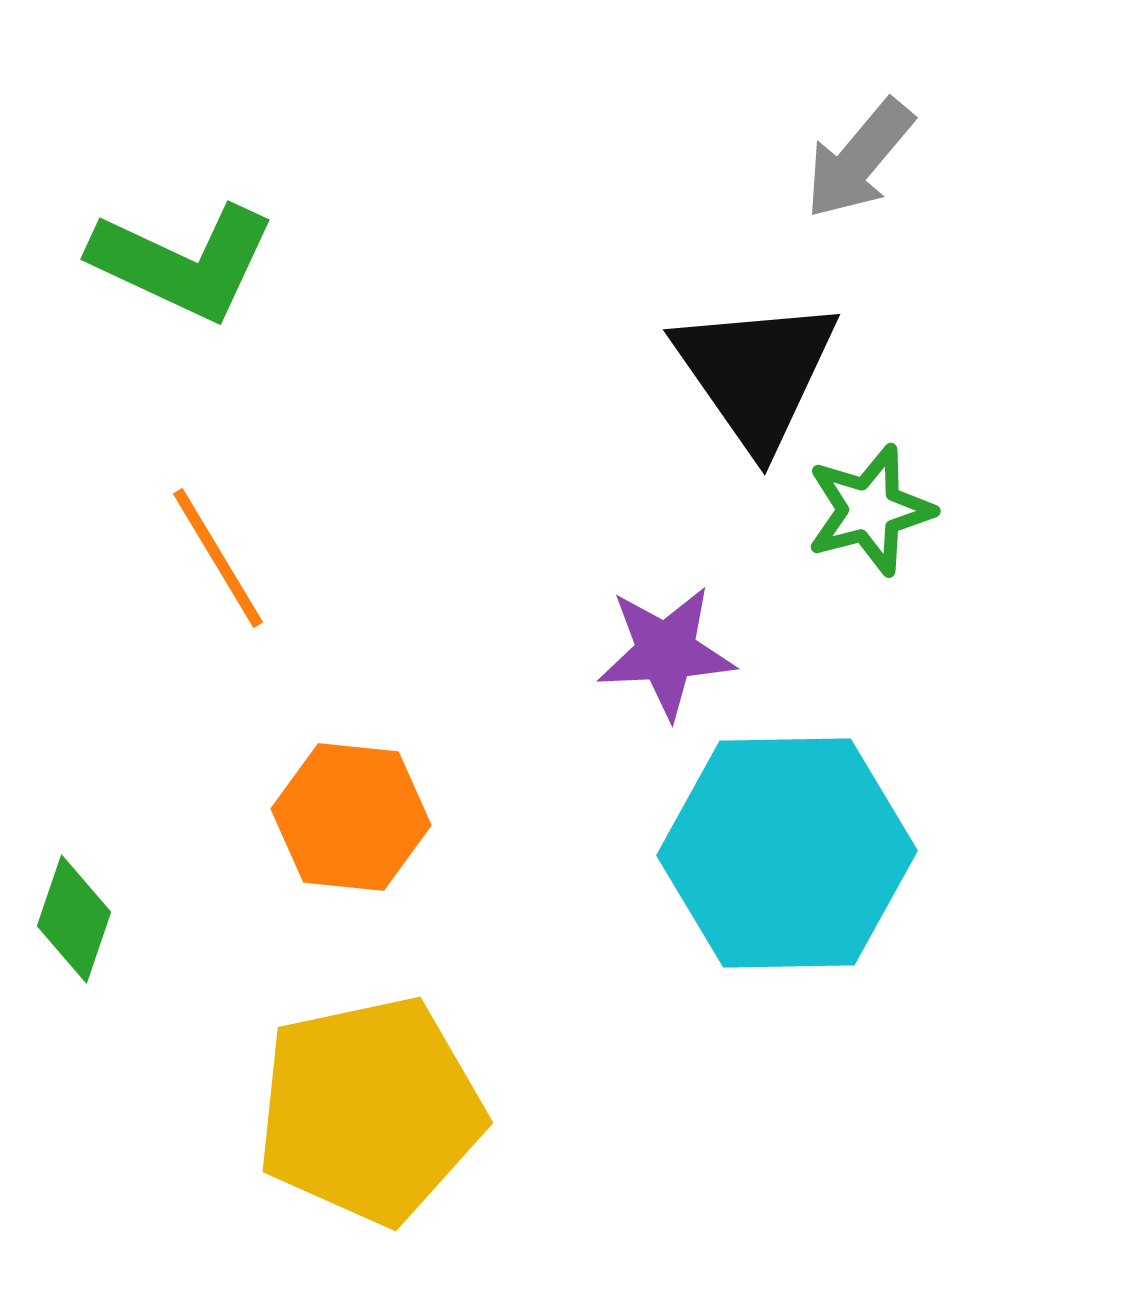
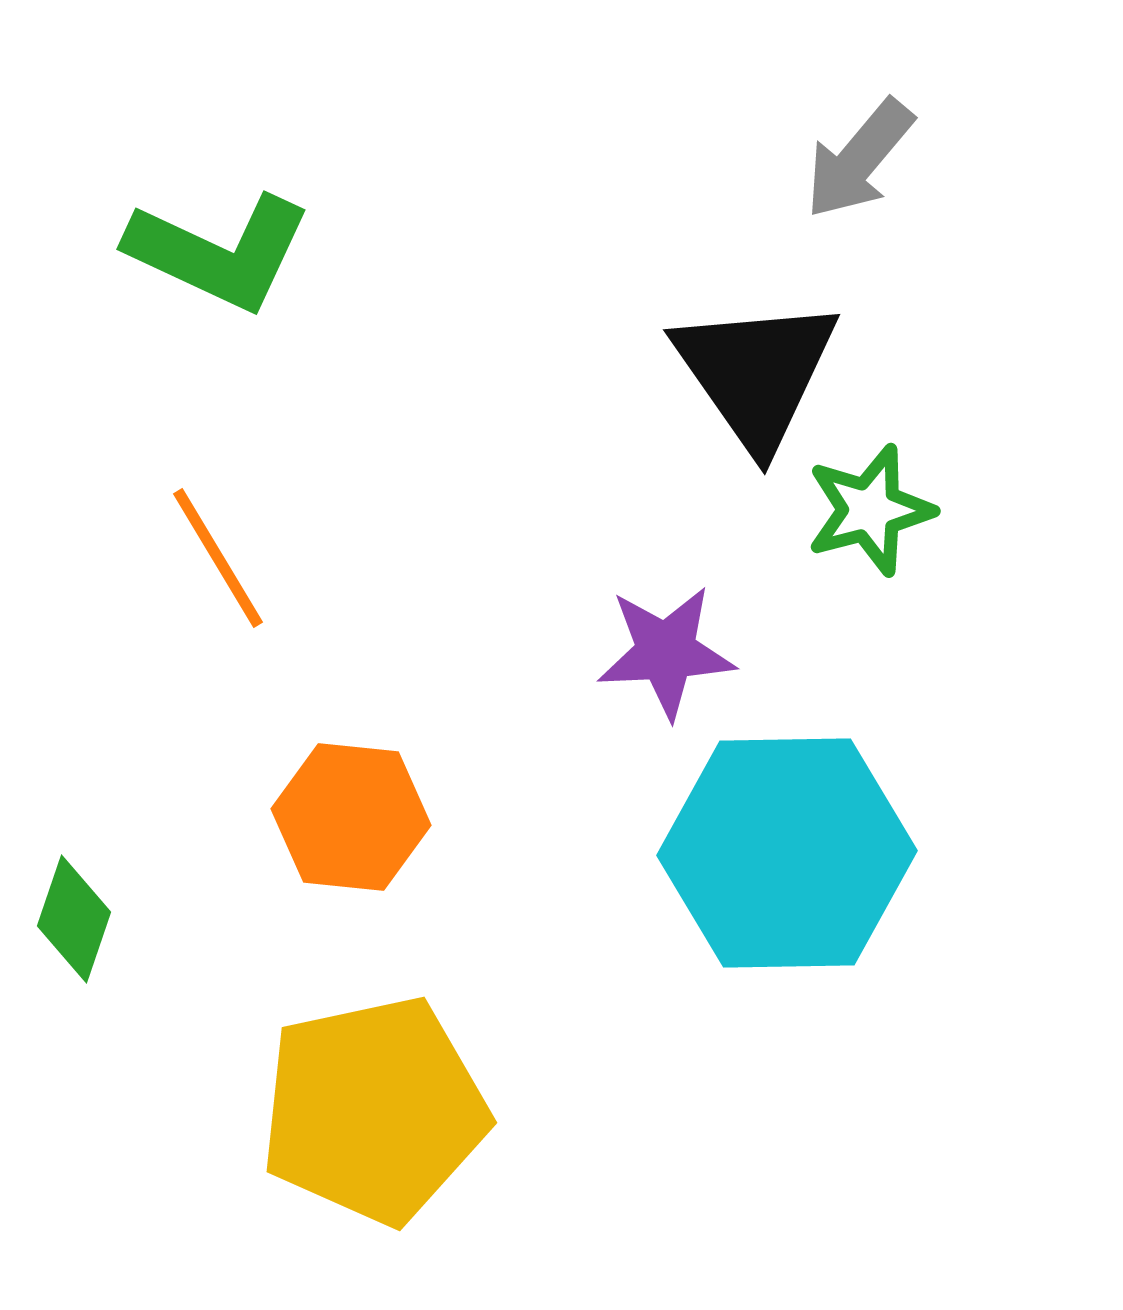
green L-shape: moved 36 px right, 10 px up
yellow pentagon: moved 4 px right
